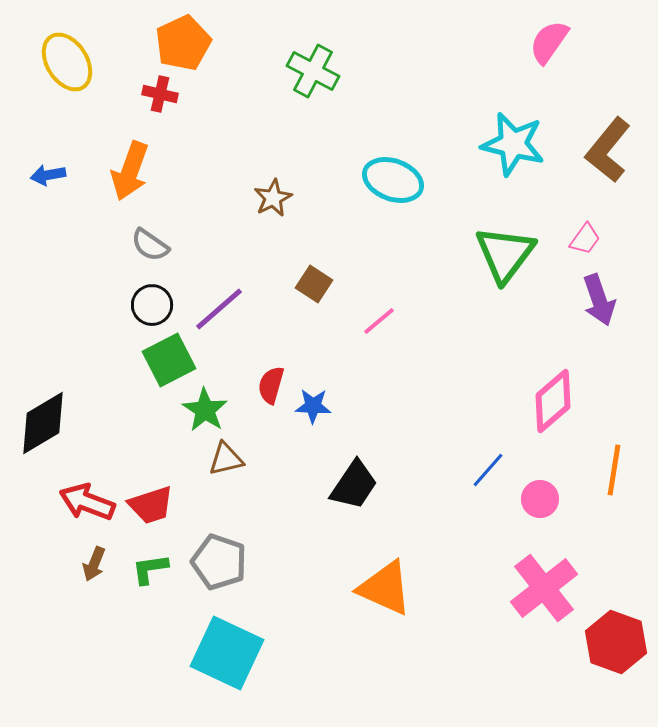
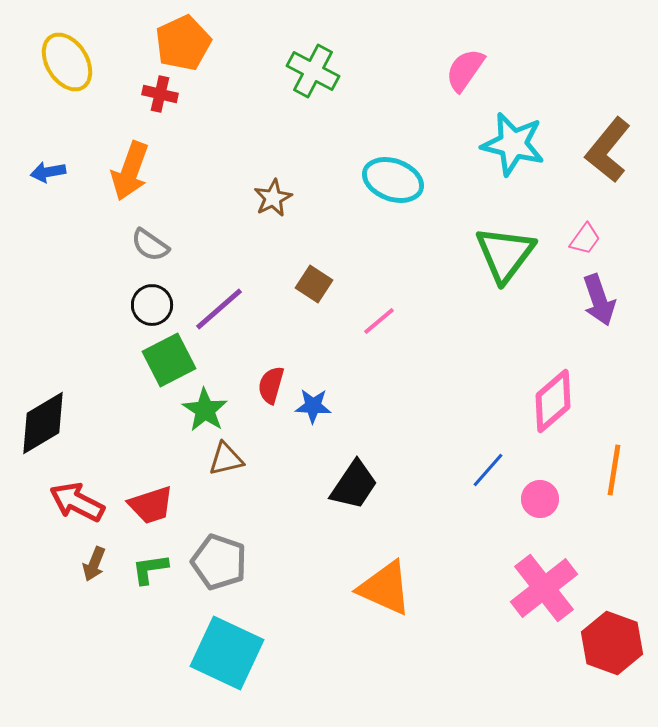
pink semicircle: moved 84 px left, 28 px down
blue arrow: moved 3 px up
red arrow: moved 10 px left; rotated 6 degrees clockwise
red hexagon: moved 4 px left, 1 px down
